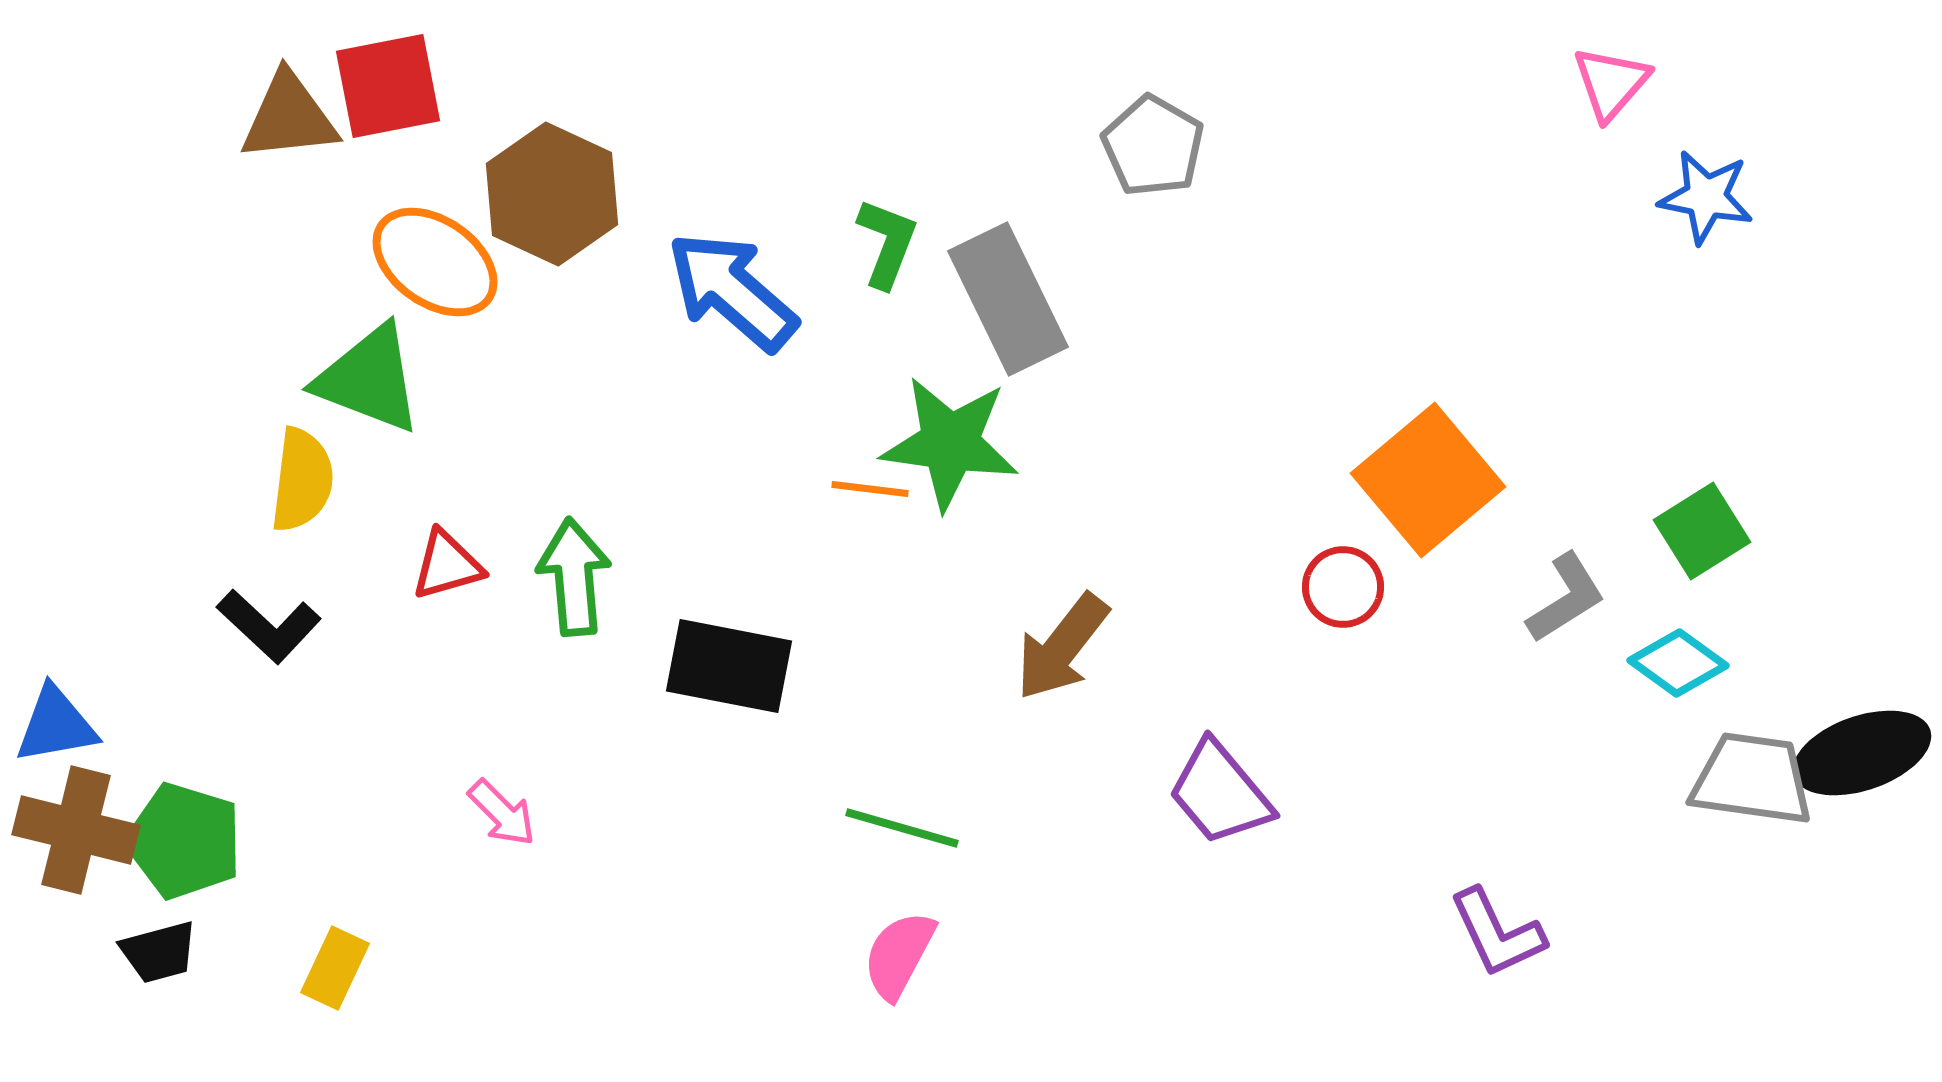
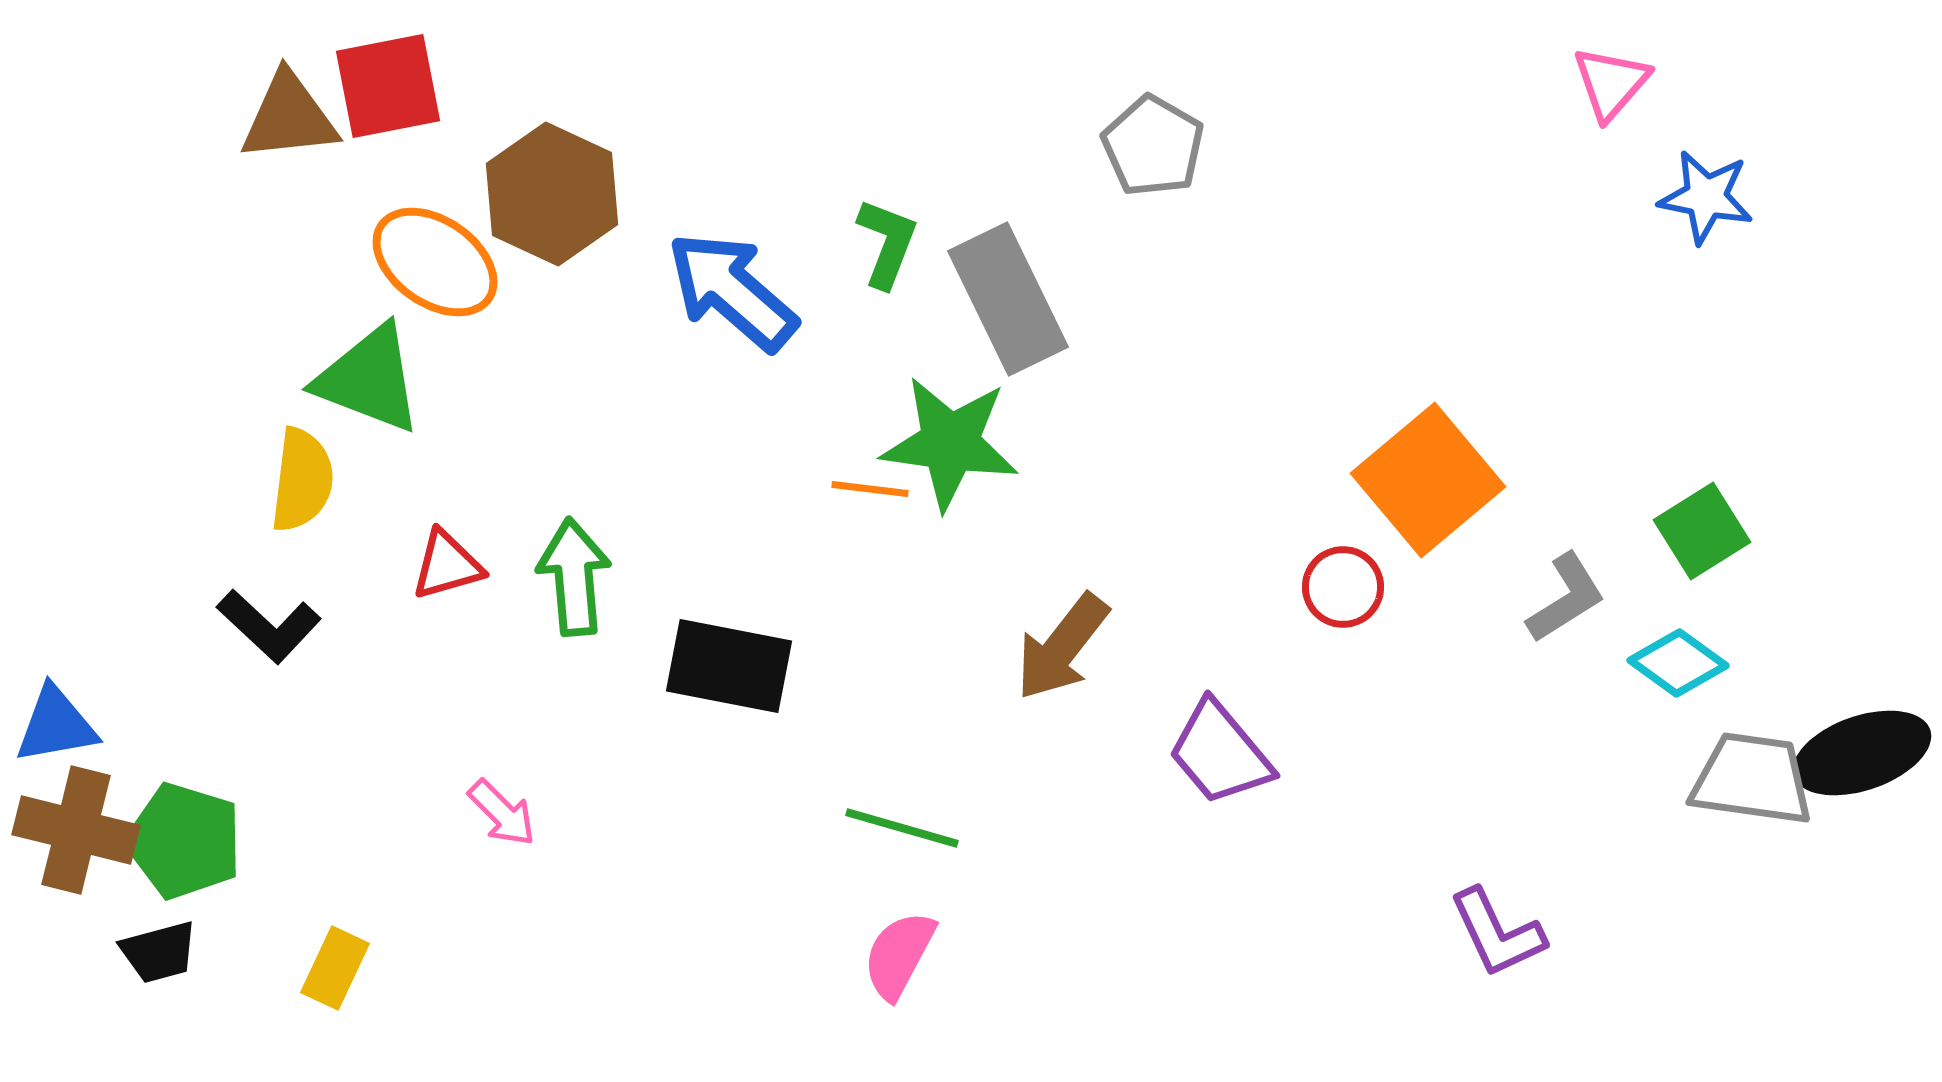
purple trapezoid: moved 40 px up
